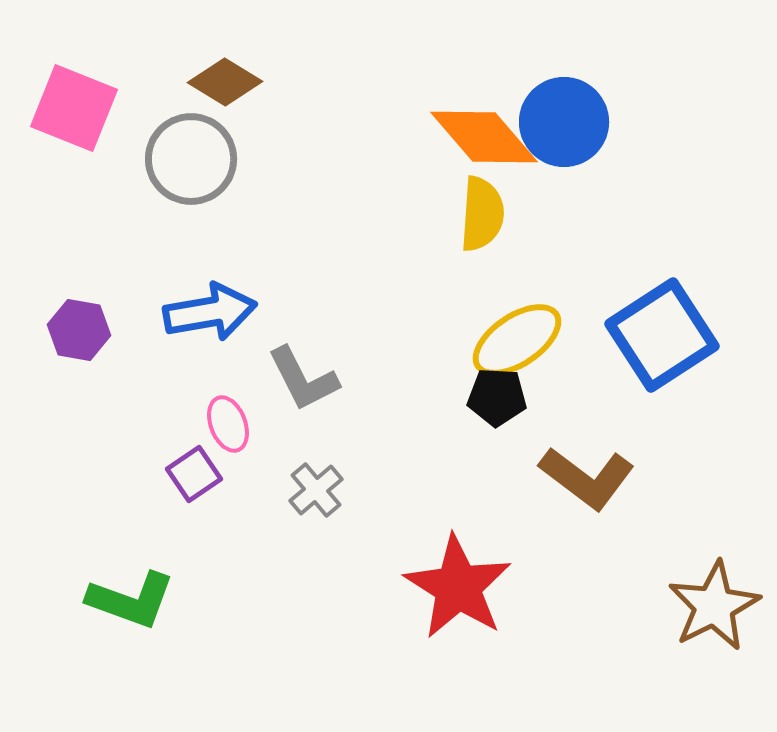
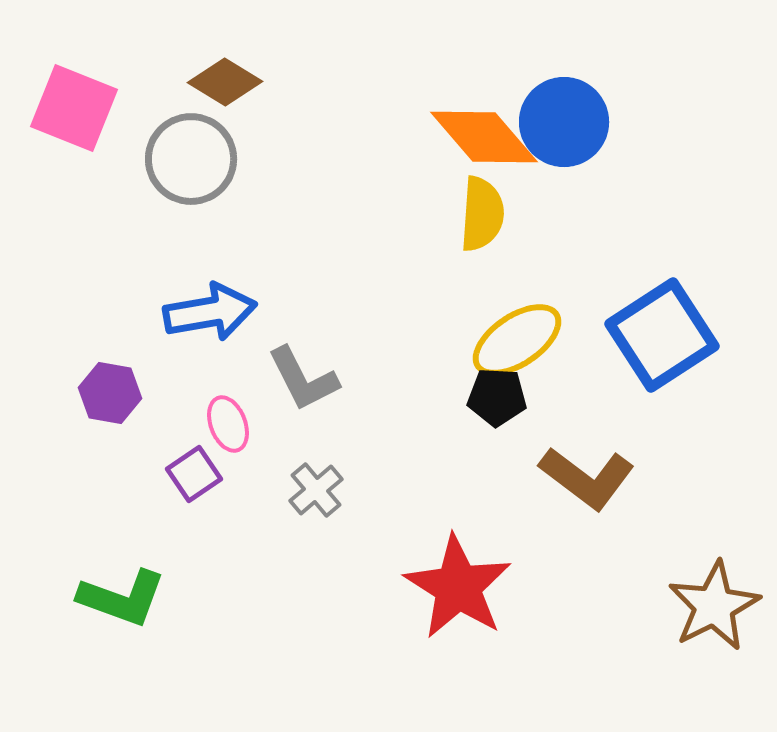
purple hexagon: moved 31 px right, 63 px down
green L-shape: moved 9 px left, 2 px up
